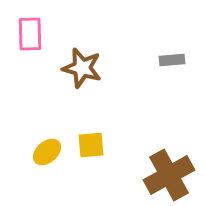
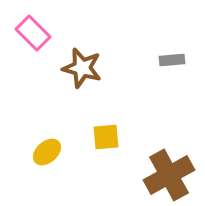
pink rectangle: moved 3 px right, 1 px up; rotated 44 degrees counterclockwise
yellow square: moved 15 px right, 8 px up
